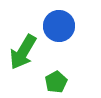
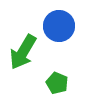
green pentagon: moved 1 px right, 1 px down; rotated 20 degrees counterclockwise
